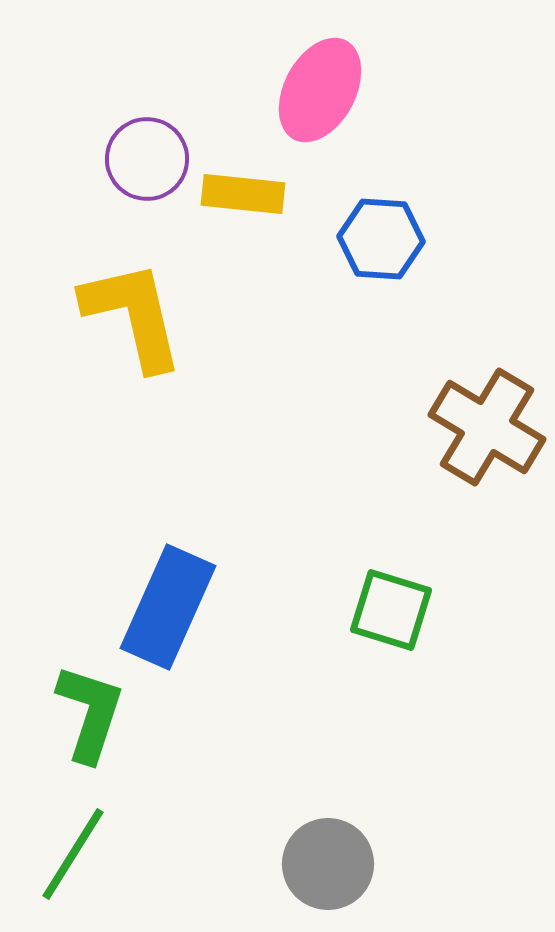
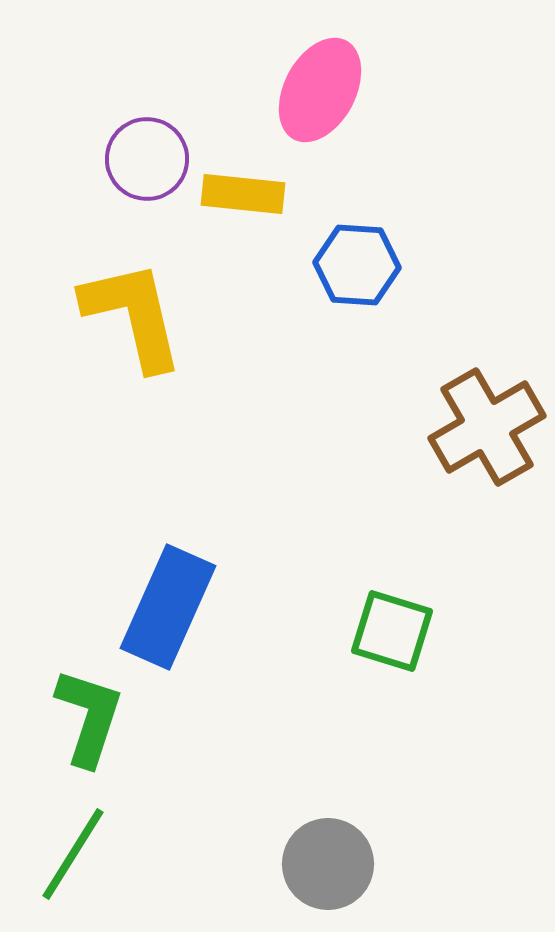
blue hexagon: moved 24 px left, 26 px down
brown cross: rotated 29 degrees clockwise
green square: moved 1 px right, 21 px down
green L-shape: moved 1 px left, 4 px down
